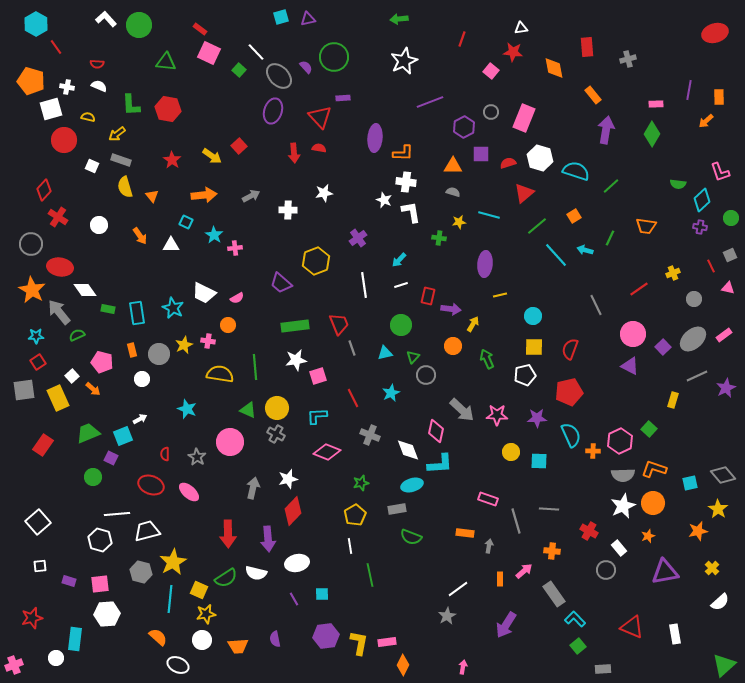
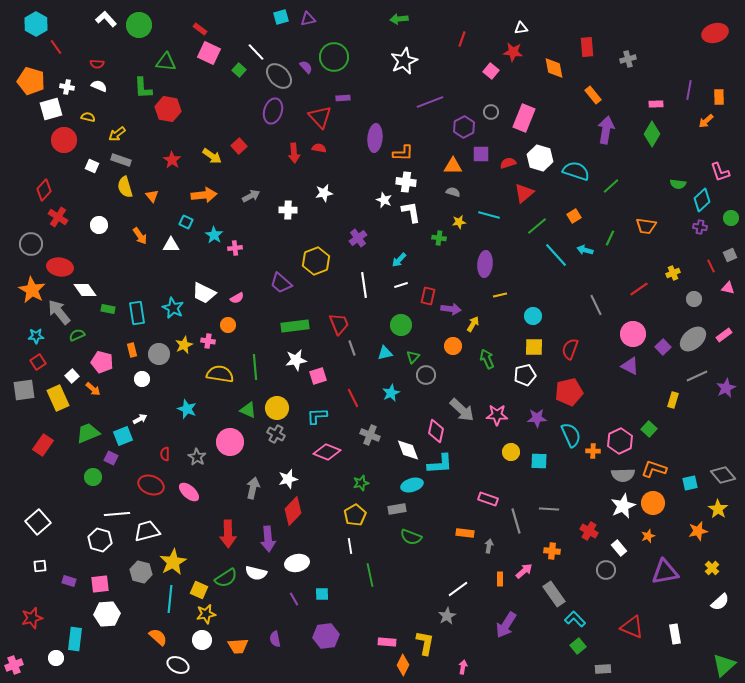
green L-shape at (131, 105): moved 12 px right, 17 px up
pink rectangle at (387, 642): rotated 12 degrees clockwise
yellow L-shape at (359, 643): moved 66 px right
